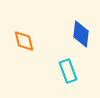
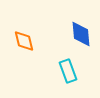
blue diamond: rotated 12 degrees counterclockwise
